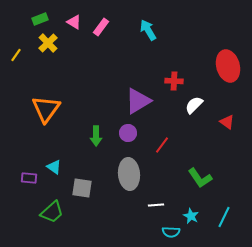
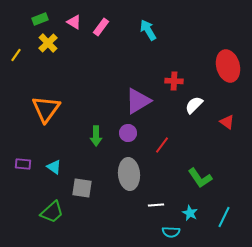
purple rectangle: moved 6 px left, 14 px up
cyan star: moved 1 px left, 3 px up
